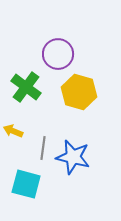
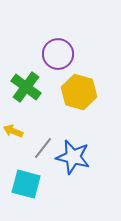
gray line: rotated 30 degrees clockwise
